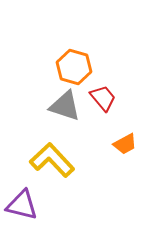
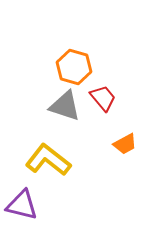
yellow L-shape: moved 4 px left; rotated 9 degrees counterclockwise
